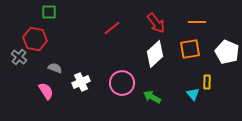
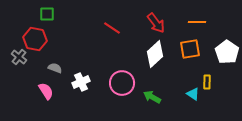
green square: moved 2 px left, 2 px down
red line: rotated 72 degrees clockwise
white pentagon: rotated 10 degrees clockwise
cyan triangle: rotated 16 degrees counterclockwise
